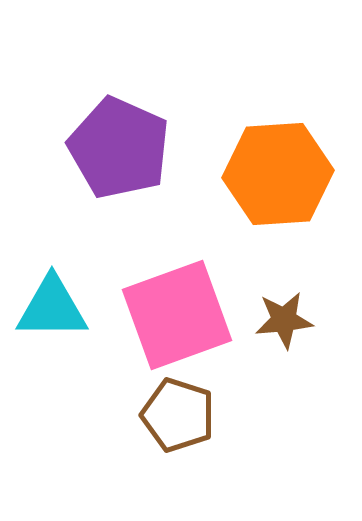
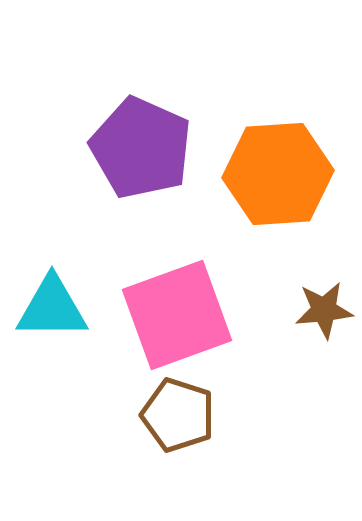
purple pentagon: moved 22 px right
brown star: moved 40 px right, 10 px up
